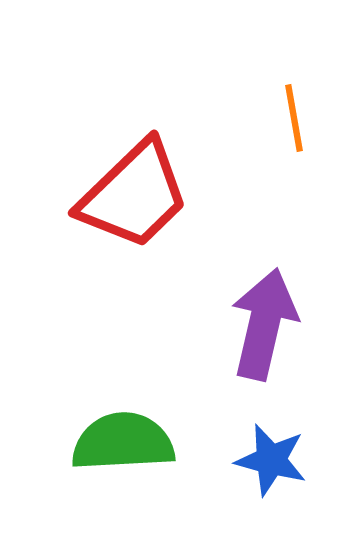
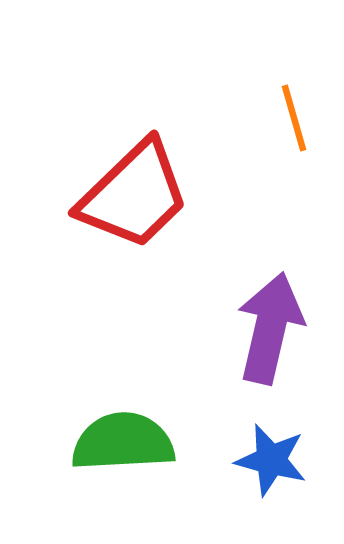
orange line: rotated 6 degrees counterclockwise
purple arrow: moved 6 px right, 4 px down
